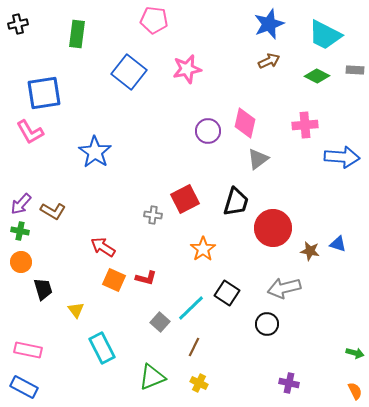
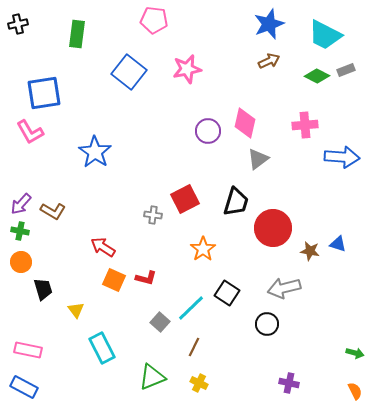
gray rectangle at (355, 70): moved 9 px left; rotated 24 degrees counterclockwise
